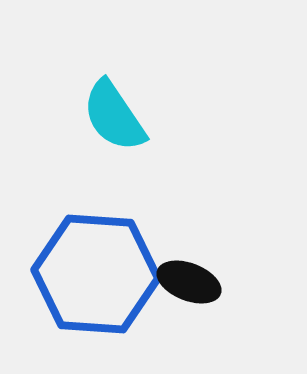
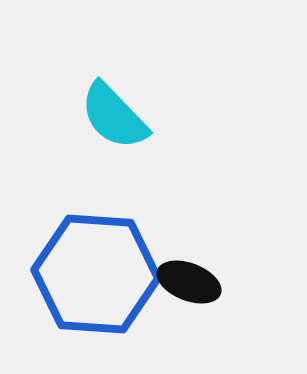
cyan semicircle: rotated 10 degrees counterclockwise
